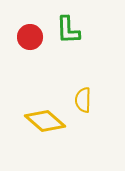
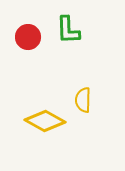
red circle: moved 2 px left
yellow diamond: rotated 12 degrees counterclockwise
